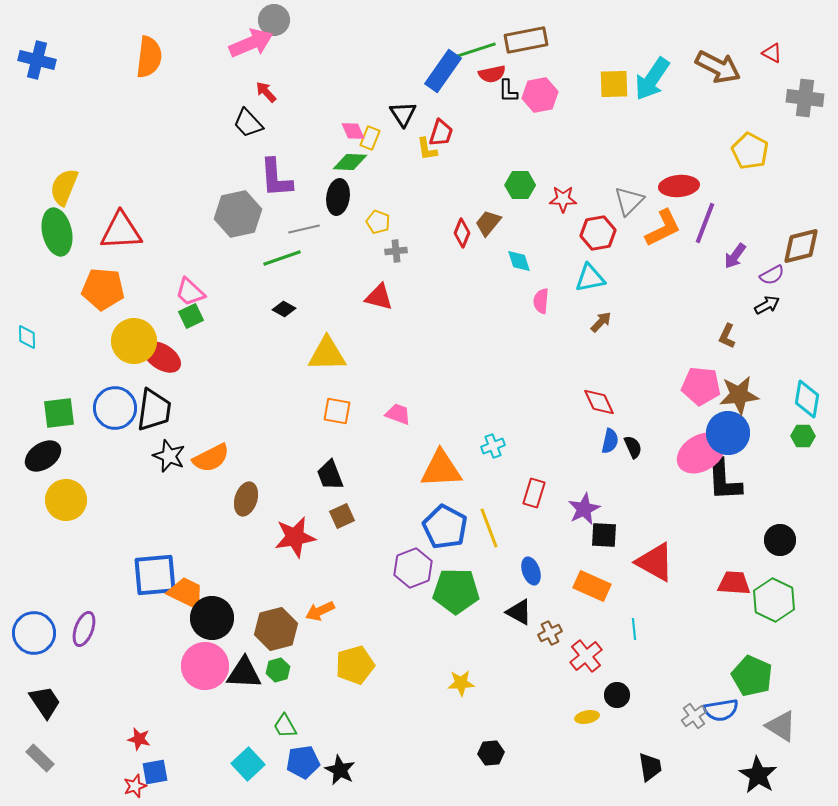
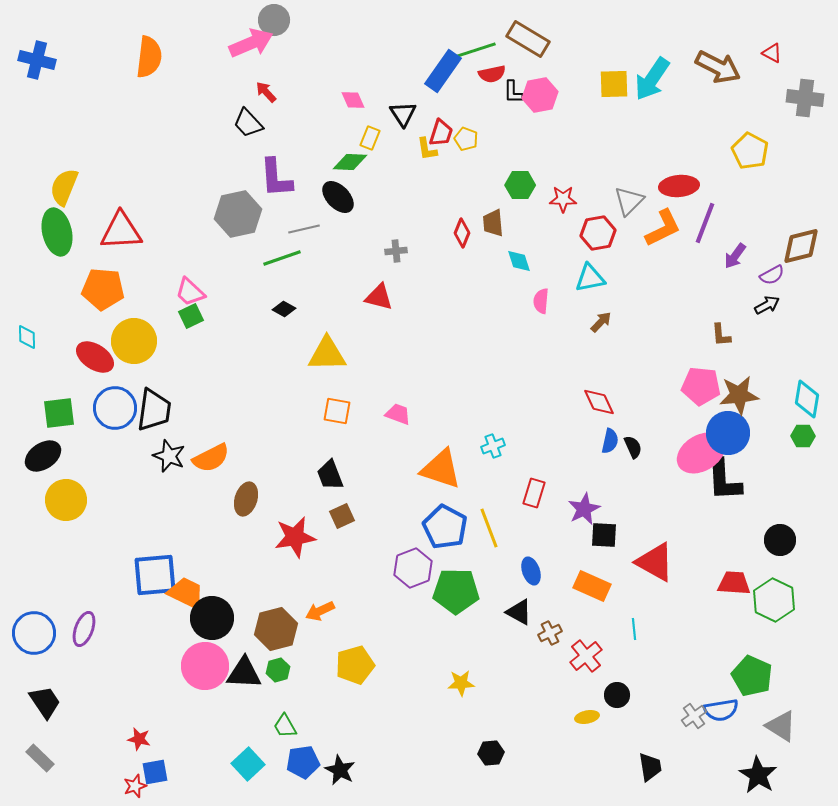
brown rectangle at (526, 40): moved 2 px right, 1 px up; rotated 42 degrees clockwise
black L-shape at (508, 91): moved 5 px right, 1 px down
pink diamond at (353, 131): moved 31 px up
black ellipse at (338, 197): rotated 52 degrees counterclockwise
yellow pentagon at (378, 222): moved 88 px right, 83 px up
brown trapezoid at (488, 223): moved 5 px right; rotated 44 degrees counterclockwise
brown L-shape at (727, 336): moved 6 px left, 1 px up; rotated 30 degrees counterclockwise
red ellipse at (162, 357): moved 67 px left
orange triangle at (441, 469): rotated 21 degrees clockwise
